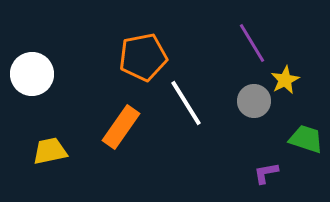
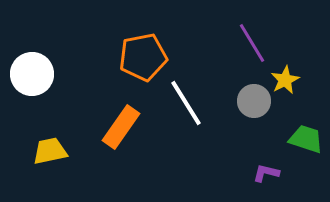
purple L-shape: rotated 24 degrees clockwise
